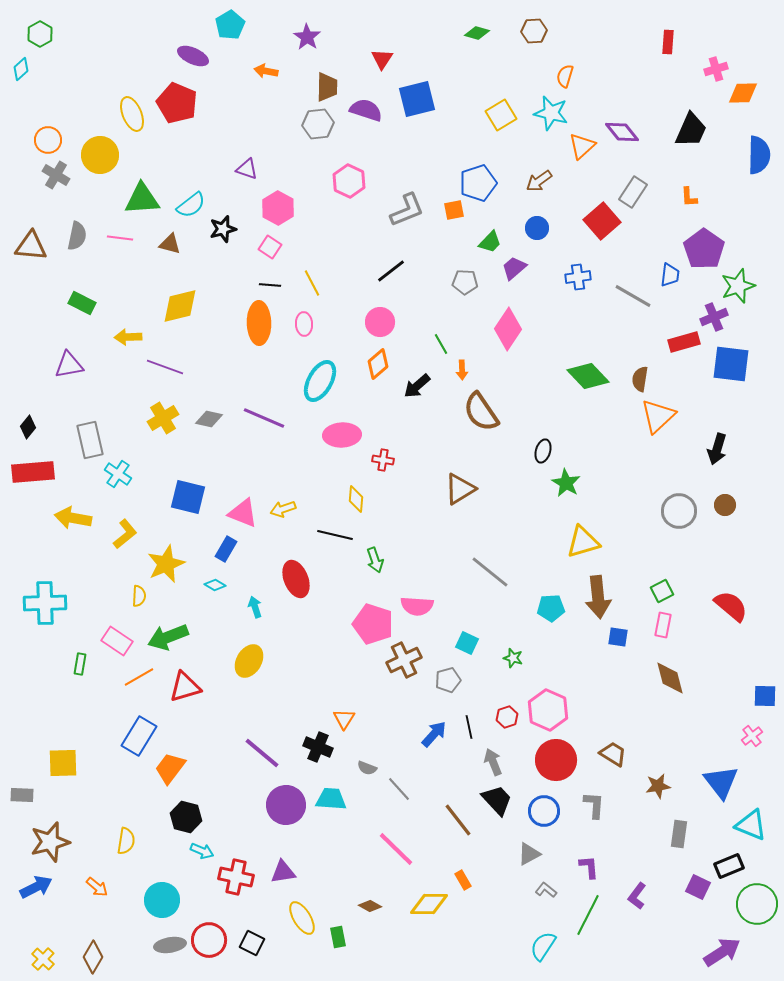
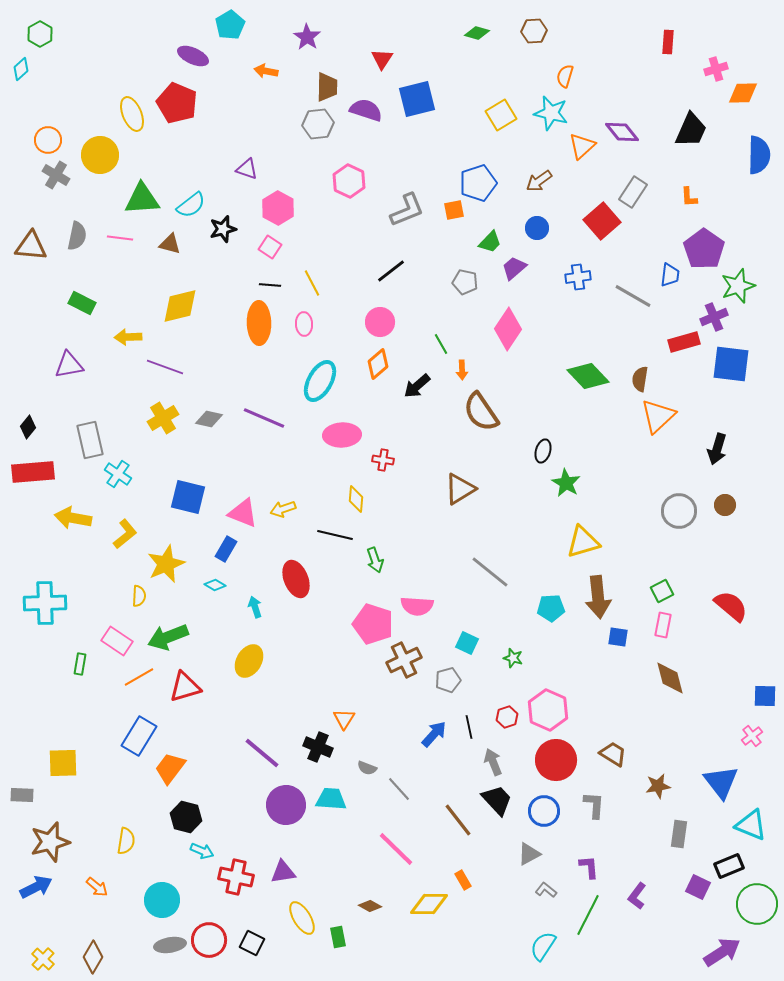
gray pentagon at (465, 282): rotated 10 degrees clockwise
